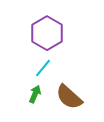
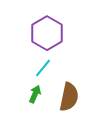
brown semicircle: rotated 120 degrees counterclockwise
